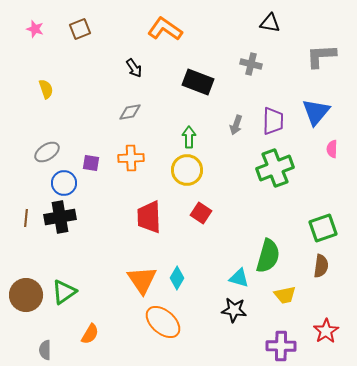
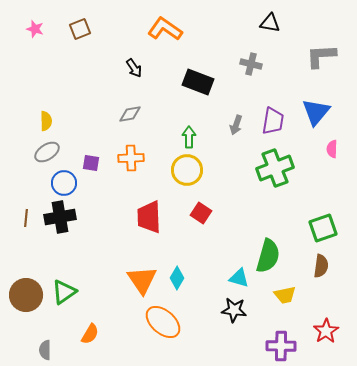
yellow semicircle: moved 32 px down; rotated 18 degrees clockwise
gray diamond: moved 2 px down
purple trapezoid: rotated 8 degrees clockwise
